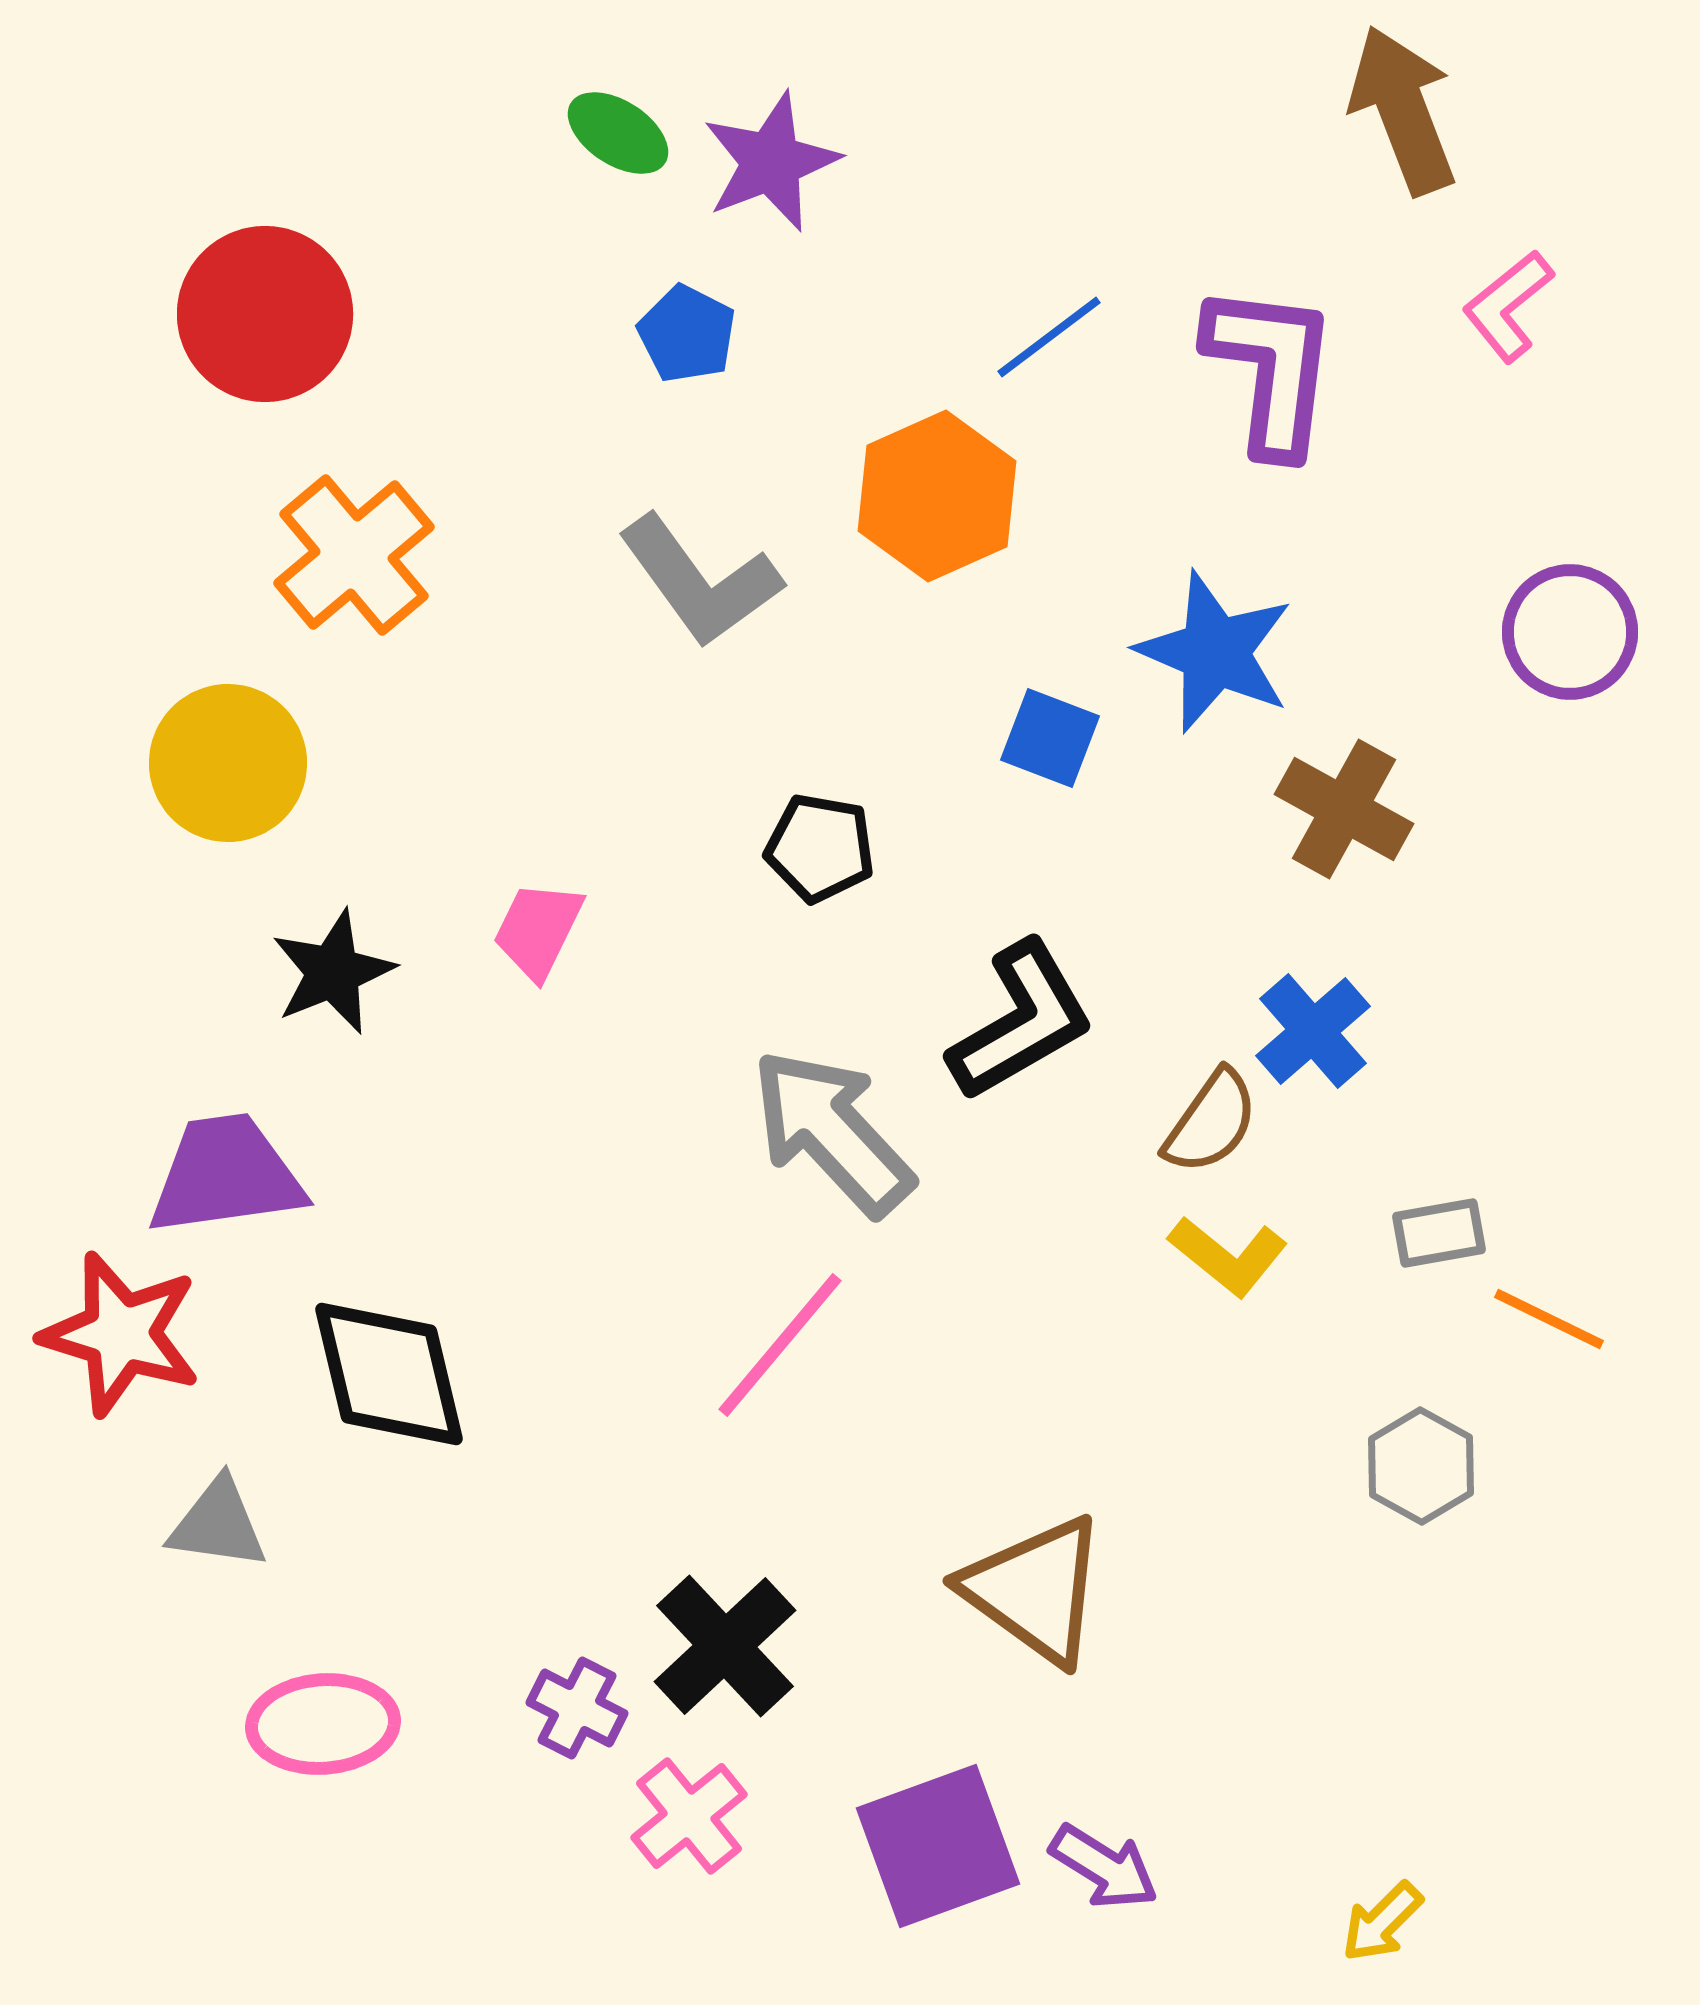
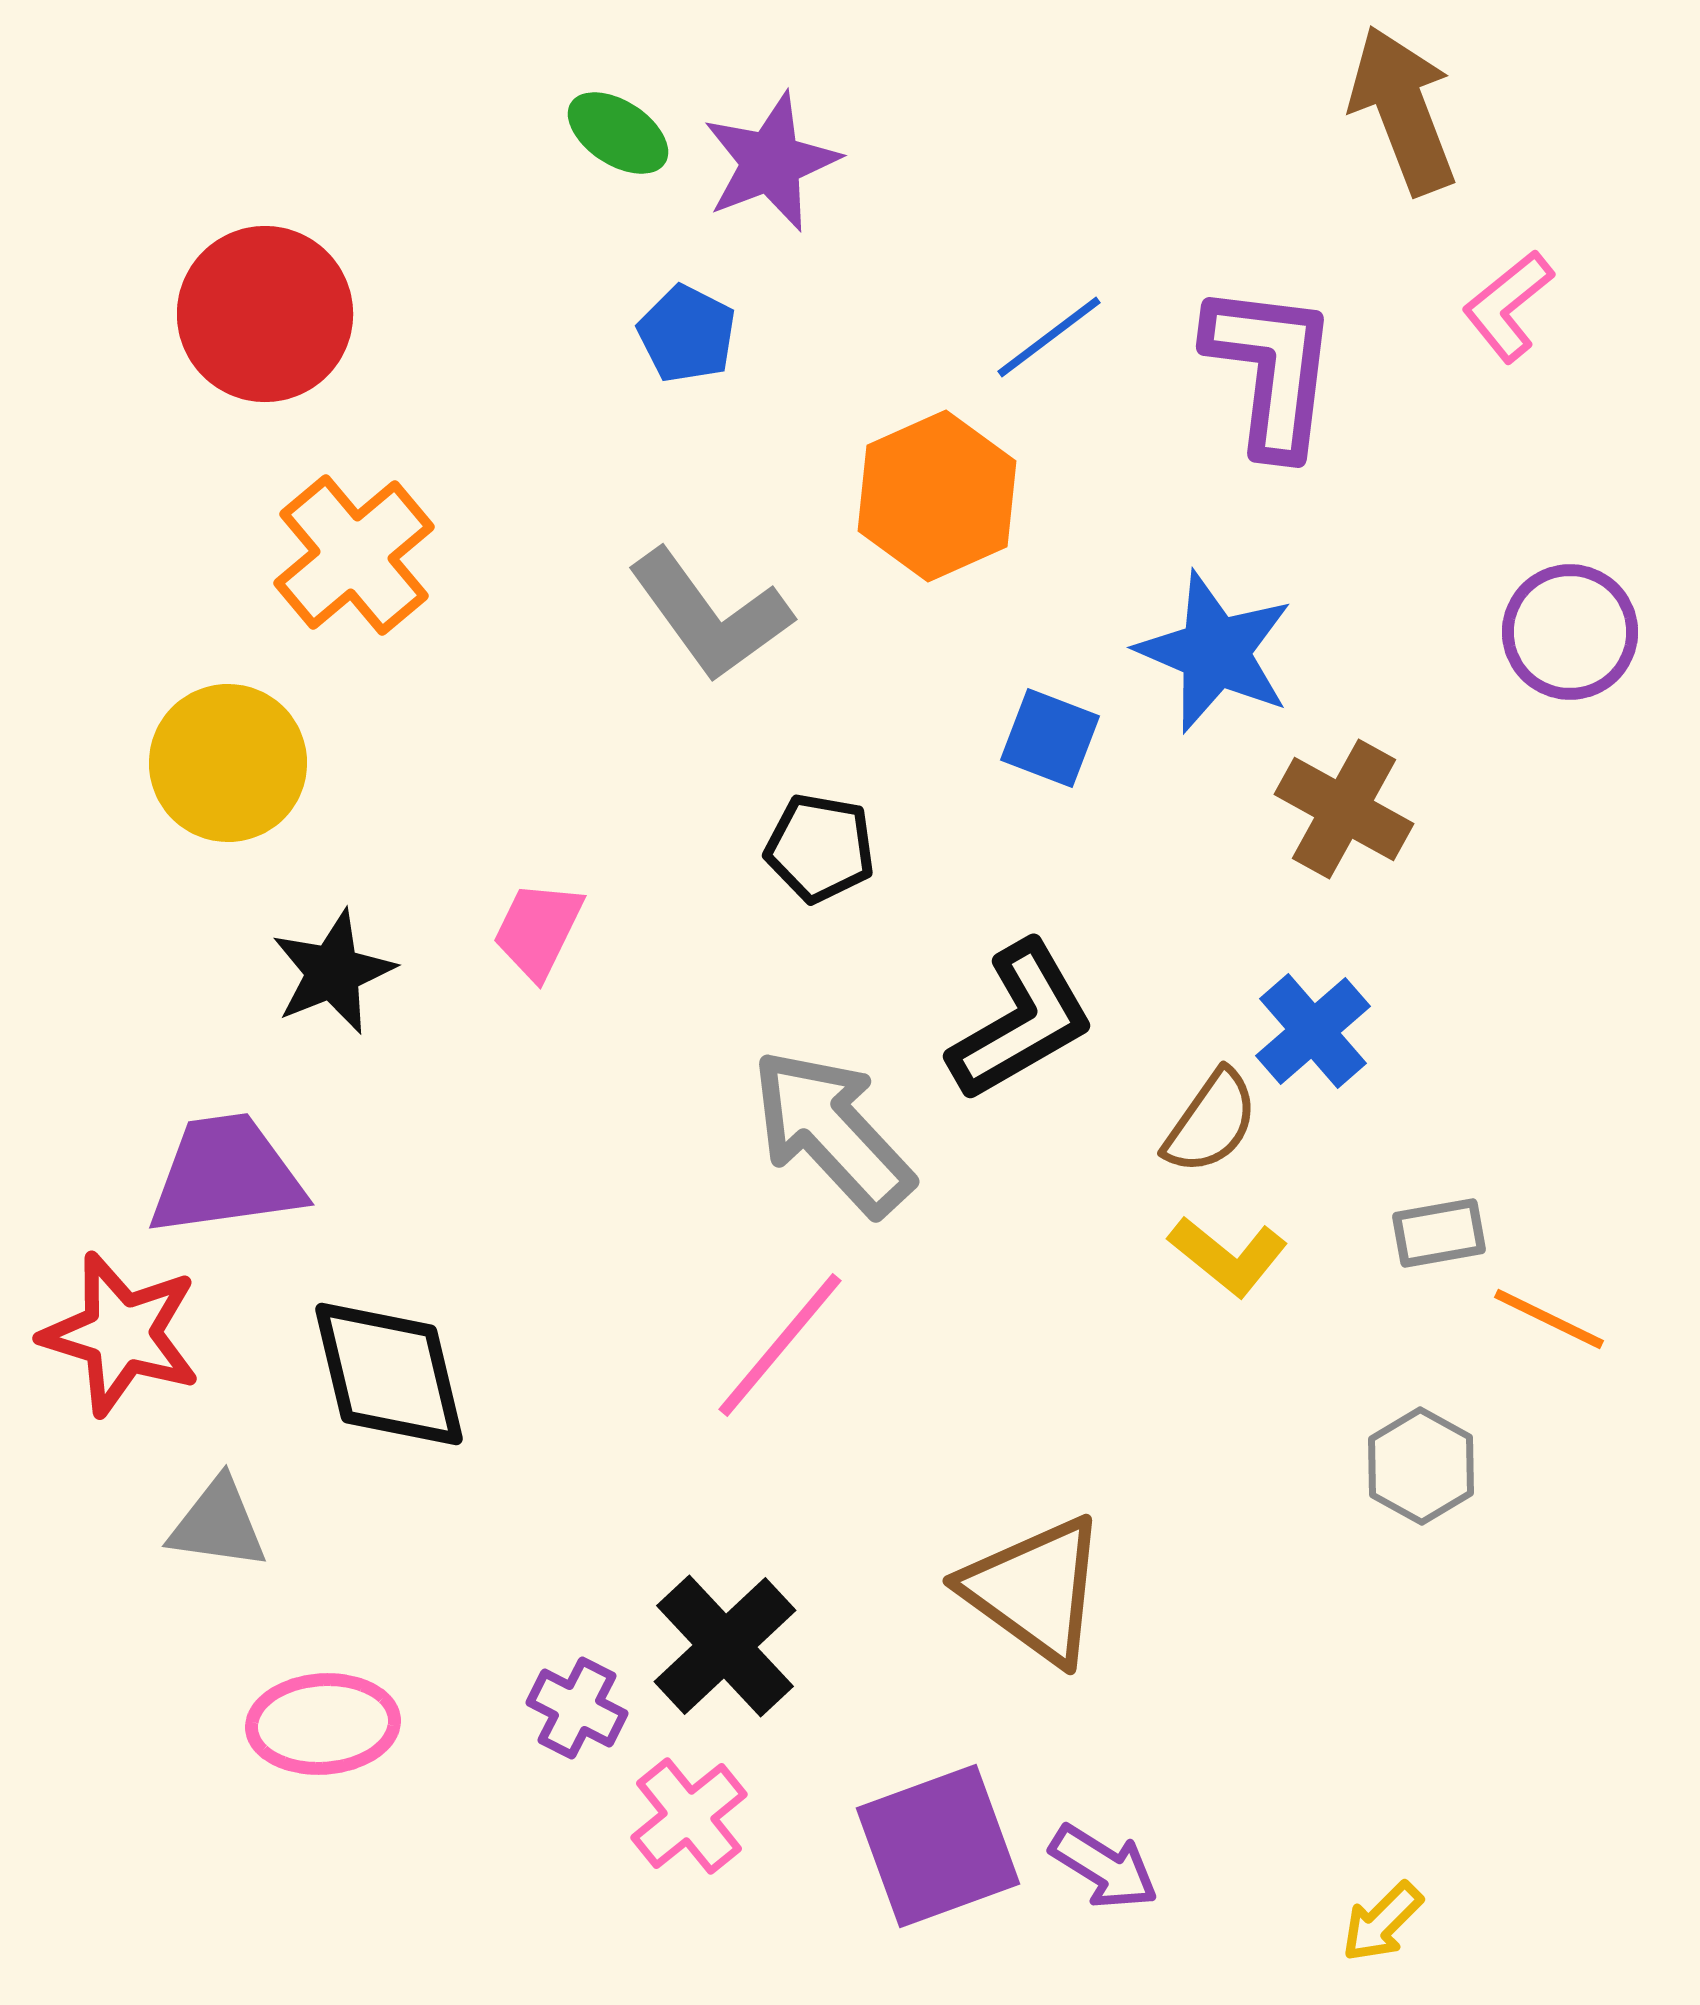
gray L-shape: moved 10 px right, 34 px down
